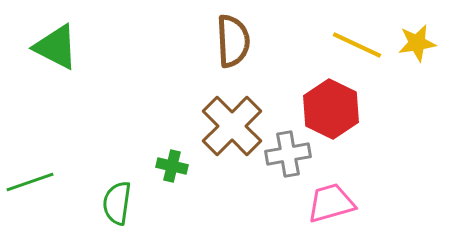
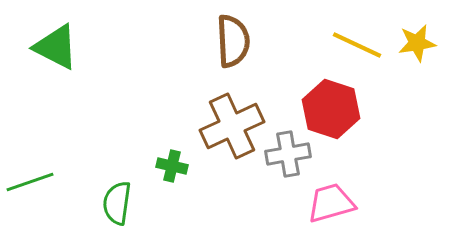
red hexagon: rotated 8 degrees counterclockwise
brown cross: rotated 20 degrees clockwise
